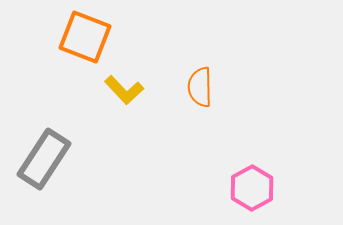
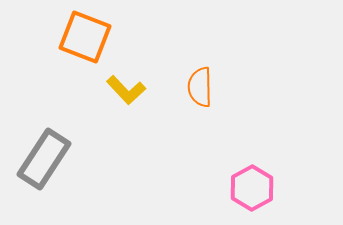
yellow L-shape: moved 2 px right
